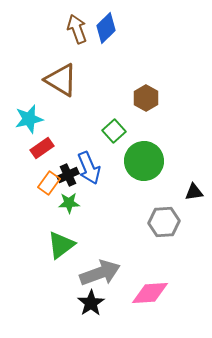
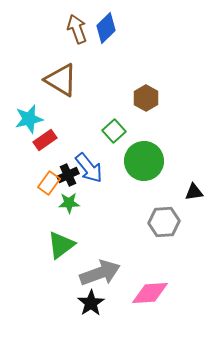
red rectangle: moved 3 px right, 8 px up
blue arrow: rotated 16 degrees counterclockwise
